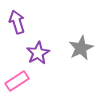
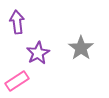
purple arrow: rotated 10 degrees clockwise
gray star: rotated 10 degrees counterclockwise
